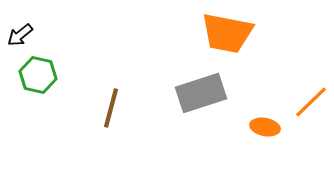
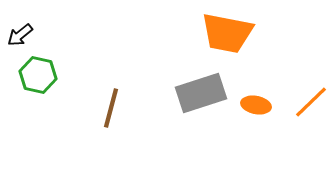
orange ellipse: moved 9 px left, 22 px up
